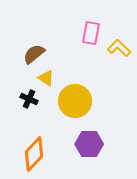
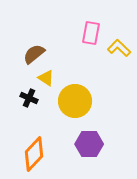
black cross: moved 1 px up
